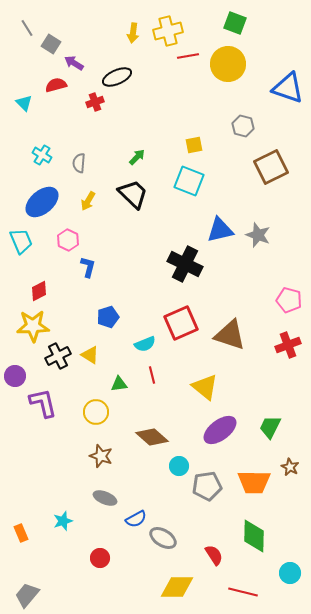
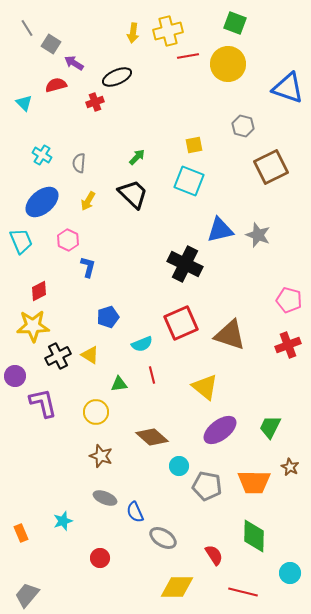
cyan semicircle at (145, 344): moved 3 px left
gray pentagon at (207, 486): rotated 20 degrees clockwise
blue semicircle at (136, 519): moved 1 px left, 7 px up; rotated 95 degrees clockwise
